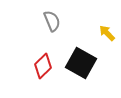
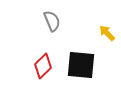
black square: moved 2 px down; rotated 24 degrees counterclockwise
